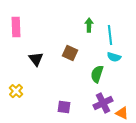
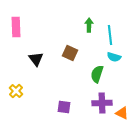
purple cross: moved 1 px left; rotated 24 degrees clockwise
